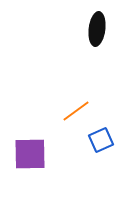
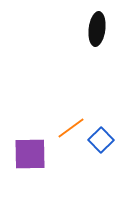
orange line: moved 5 px left, 17 px down
blue square: rotated 20 degrees counterclockwise
